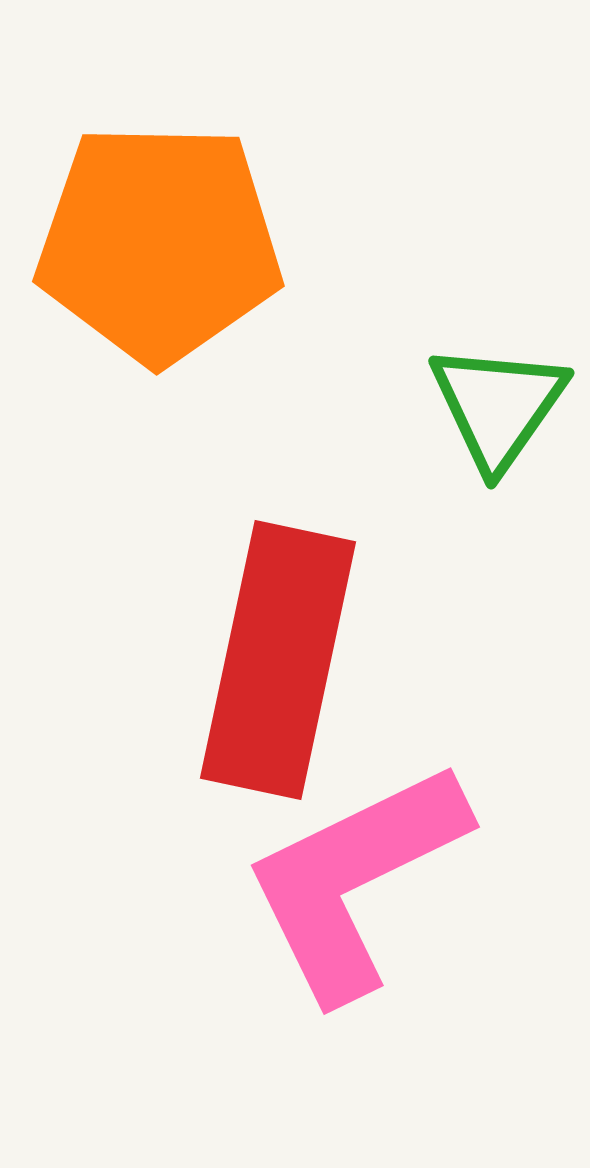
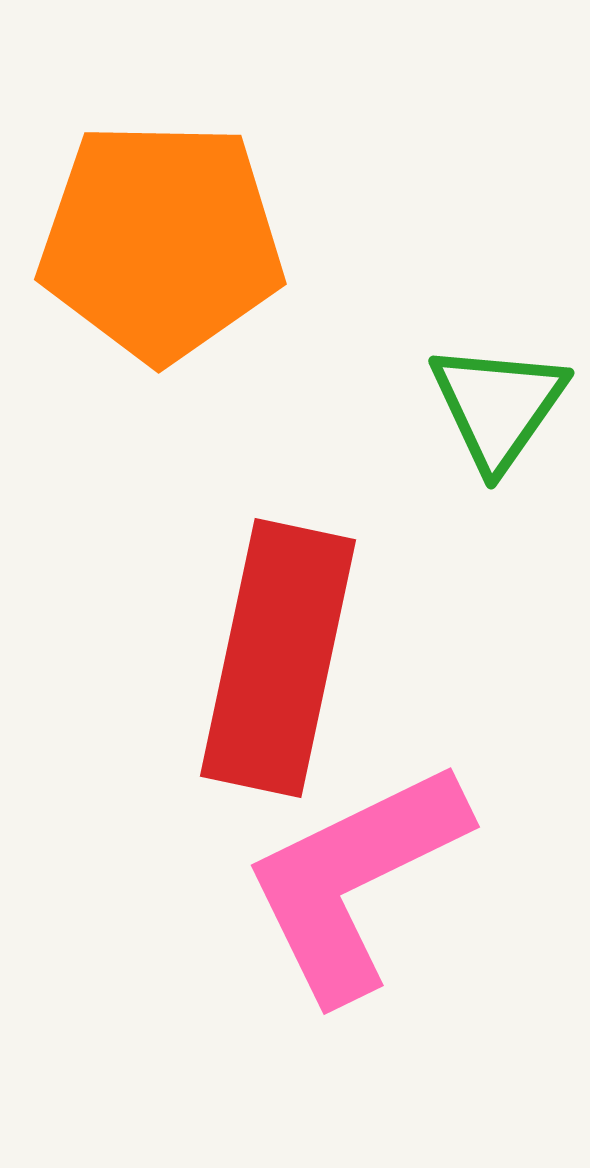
orange pentagon: moved 2 px right, 2 px up
red rectangle: moved 2 px up
